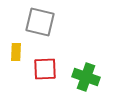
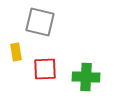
yellow rectangle: rotated 12 degrees counterclockwise
green cross: rotated 16 degrees counterclockwise
